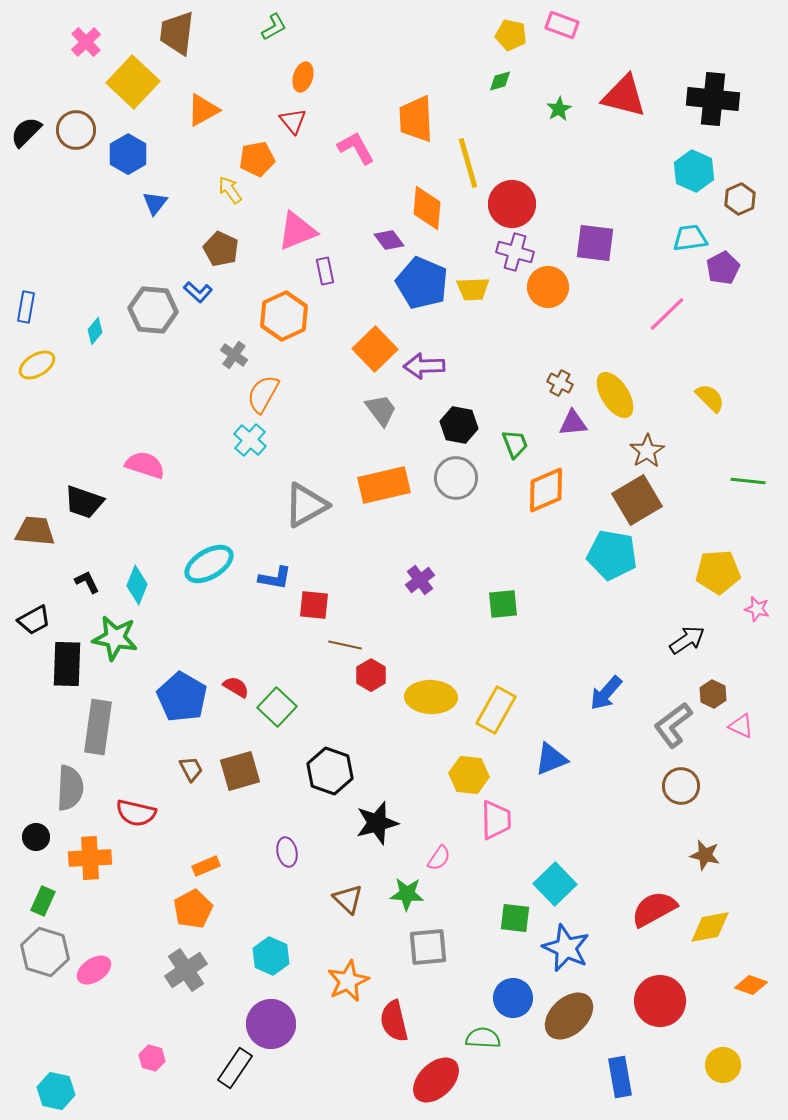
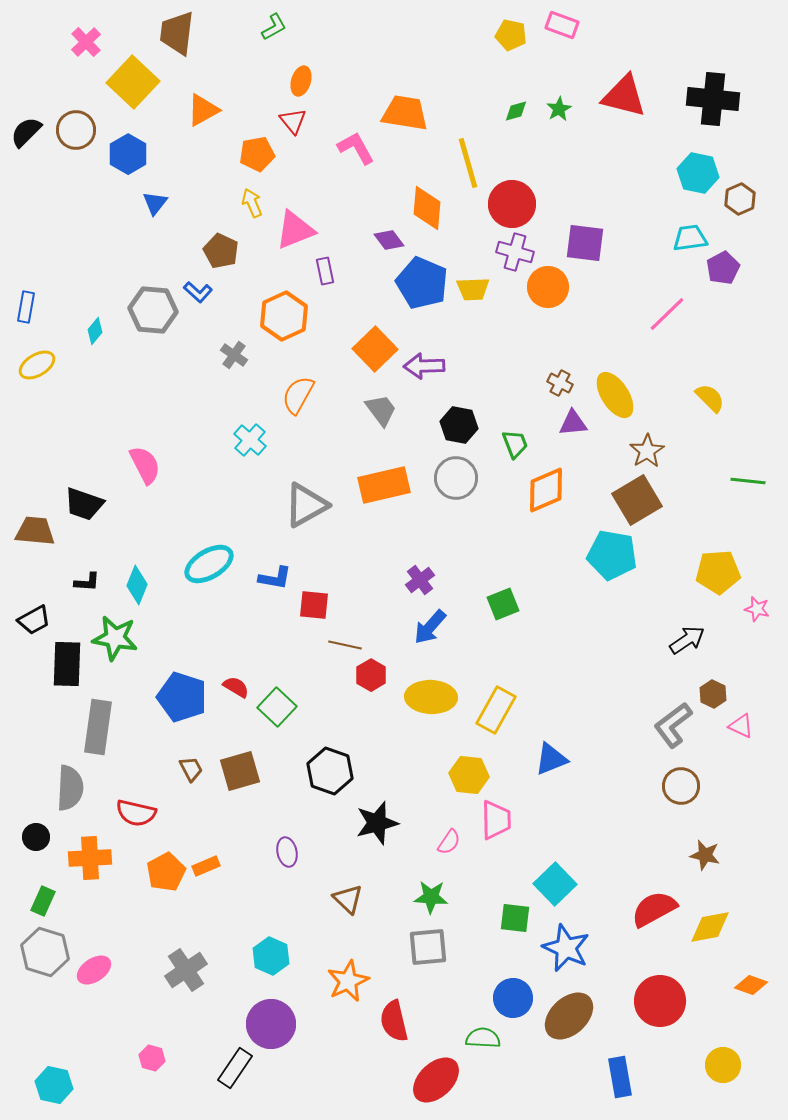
orange ellipse at (303, 77): moved 2 px left, 4 px down
green diamond at (500, 81): moved 16 px right, 30 px down
orange trapezoid at (416, 119): moved 11 px left, 6 px up; rotated 102 degrees clockwise
orange pentagon at (257, 159): moved 5 px up
cyan hexagon at (694, 171): moved 4 px right, 2 px down; rotated 12 degrees counterclockwise
yellow arrow at (230, 190): moved 22 px right, 13 px down; rotated 12 degrees clockwise
pink triangle at (297, 231): moved 2 px left, 1 px up
purple square at (595, 243): moved 10 px left
brown pentagon at (221, 249): moved 2 px down
orange semicircle at (263, 394): moved 35 px right, 1 px down
pink semicircle at (145, 465): rotated 45 degrees clockwise
black trapezoid at (84, 502): moved 2 px down
black L-shape at (87, 582): rotated 120 degrees clockwise
green square at (503, 604): rotated 16 degrees counterclockwise
blue arrow at (606, 693): moved 176 px left, 66 px up
blue pentagon at (182, 697): rotated 12 degrees counterclockwise
pink semicircle at (439, 858): moved 10 px right, 16 px up
green star at (407, 894): moved 24 px right, 3 px down
orange pentagon at (193, 909): moved 27 px left, 37 px up
cyan hexagon at (56, 1091): moved 2 px left, 6 px up
